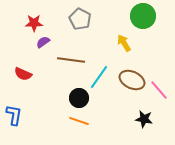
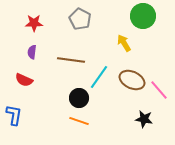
purple semicircle: moved 11 px left, 10 px down; rotated 48 degrees counterclockwise
red semicircle: moved 1 px right, 6 px down
